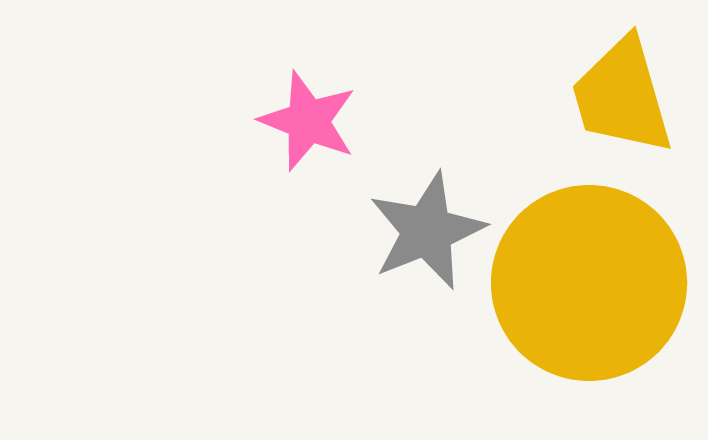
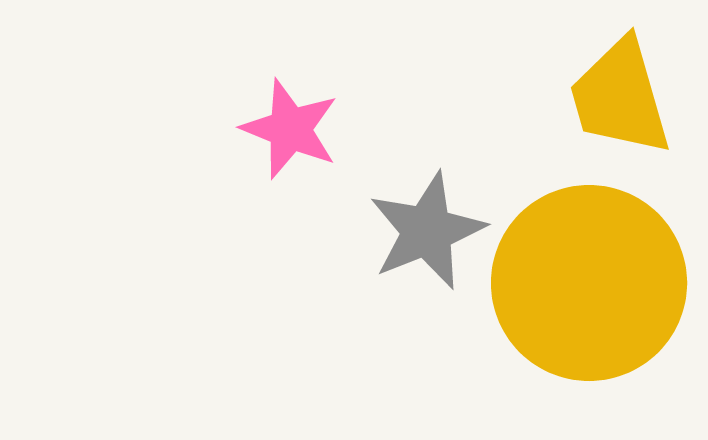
yellow trapezoid: moved 2 px left, 1 px down
pink star: moved 18 px left, 8 px down
